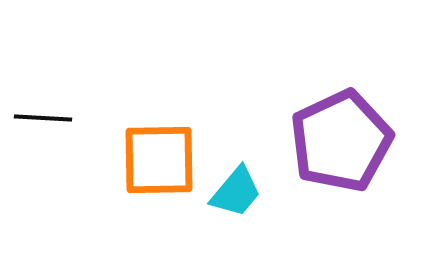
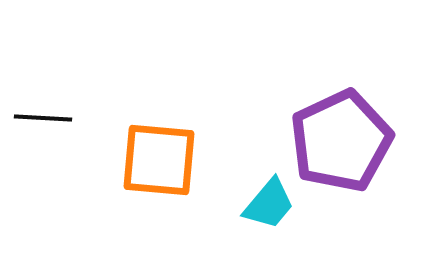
orange square: rotated 6 degrees clockwise
cyan trapezoid: moved 33 px right, 12 px down
